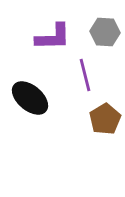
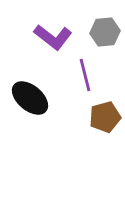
gray hexagon: rotated 8 degrees counterclockwise
purple L-shape: rotated 39 degrees clockwise
brown pentagon: moved 2 px up; rotated 16 degrees clockwise
